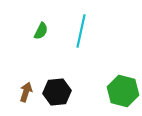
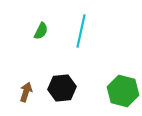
black hexagon: moved 5 px right, 4 px up
